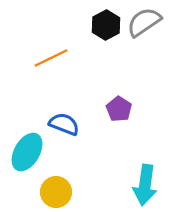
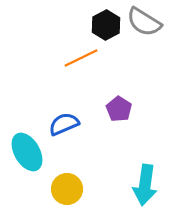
gray semicircle: rotated 114 degrees counterclockwise
orange line: moved 30 px right
blue semicircle: rotated 44 degrees counterclockwise
cyan ellipse: rotated 60 degrees counterclockwise
yellow circle: moved 11 px right, 3 px up
